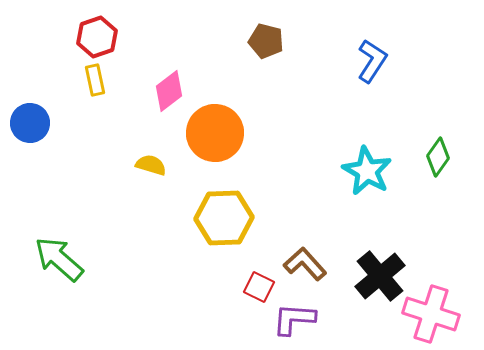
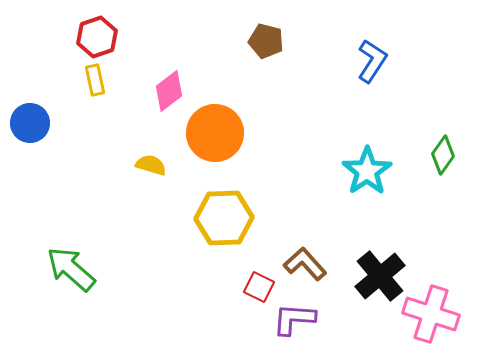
green diamond: moved 5 px right, 2 px up
cyan star: rotated 9 degrees clockwise
green arrow: moved 12 px right, 10 px down
